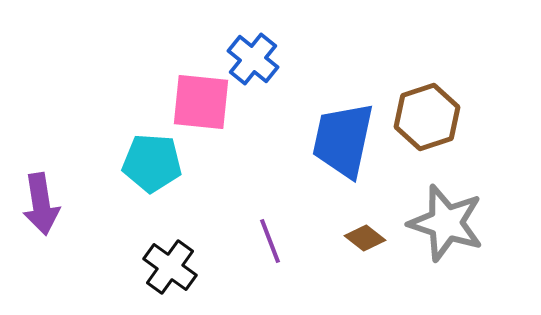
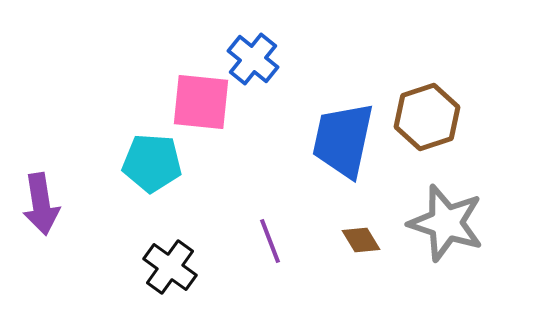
brown diamond: moved 4 px left, 2 px down; rotated 21 degrees clockwise
